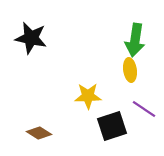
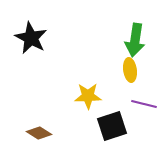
black star: rotated 16 degrees clockwise
purple line: moved 5 px up; rotated 20 degrees counterclockwise
